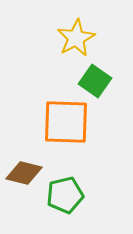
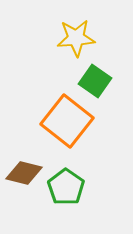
yellow star: rotated 24 degrees clockwise
orange square: moved 1 px right, 1 px up; rotated 36 degrees clockwise
green pentagon: moved 1 px right, 8 px up; rotated 24 degrees counterclockwise
